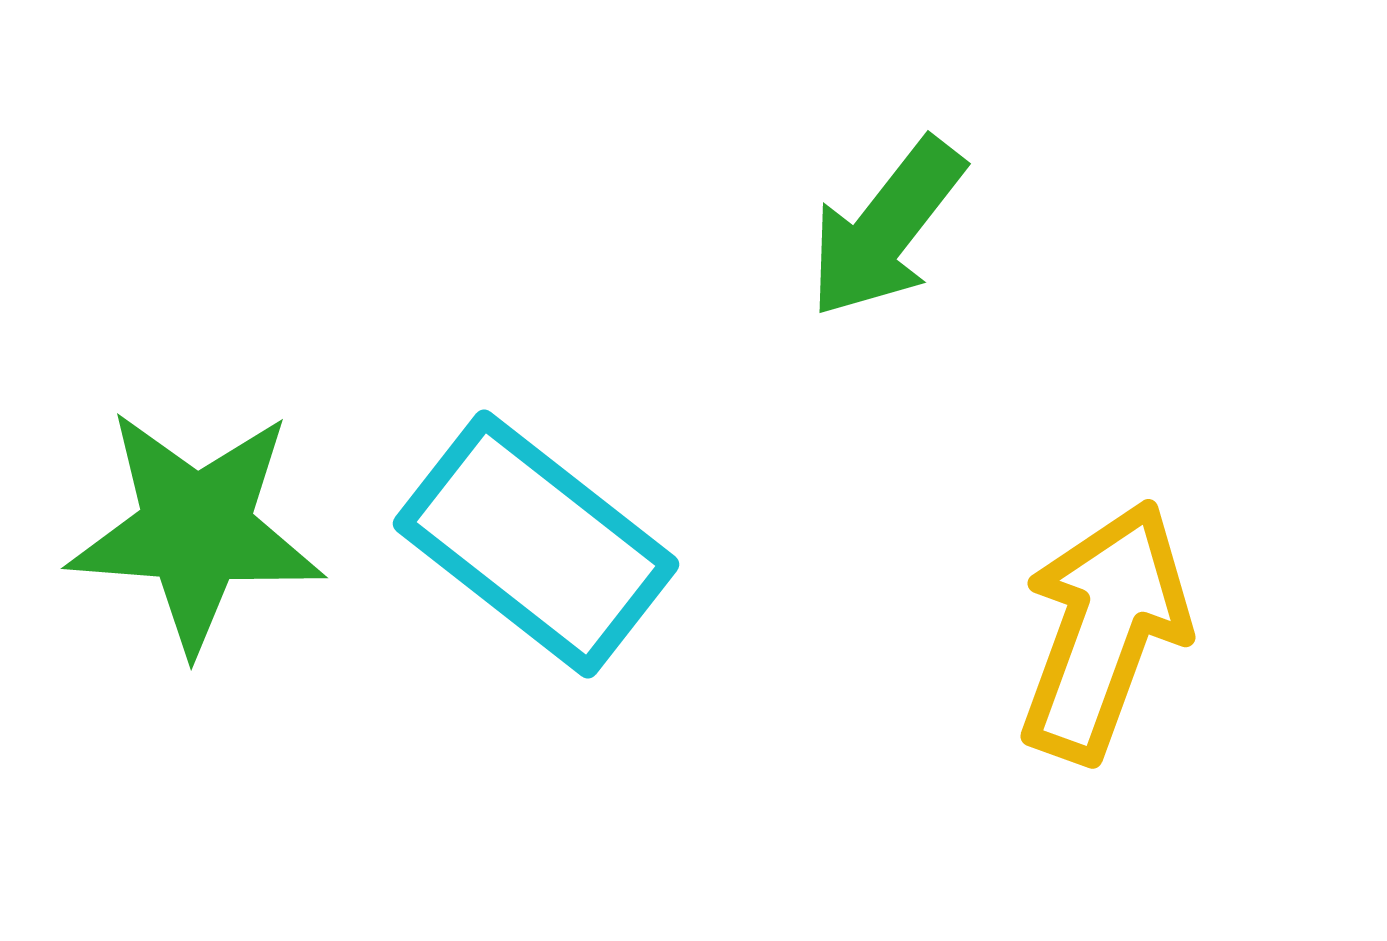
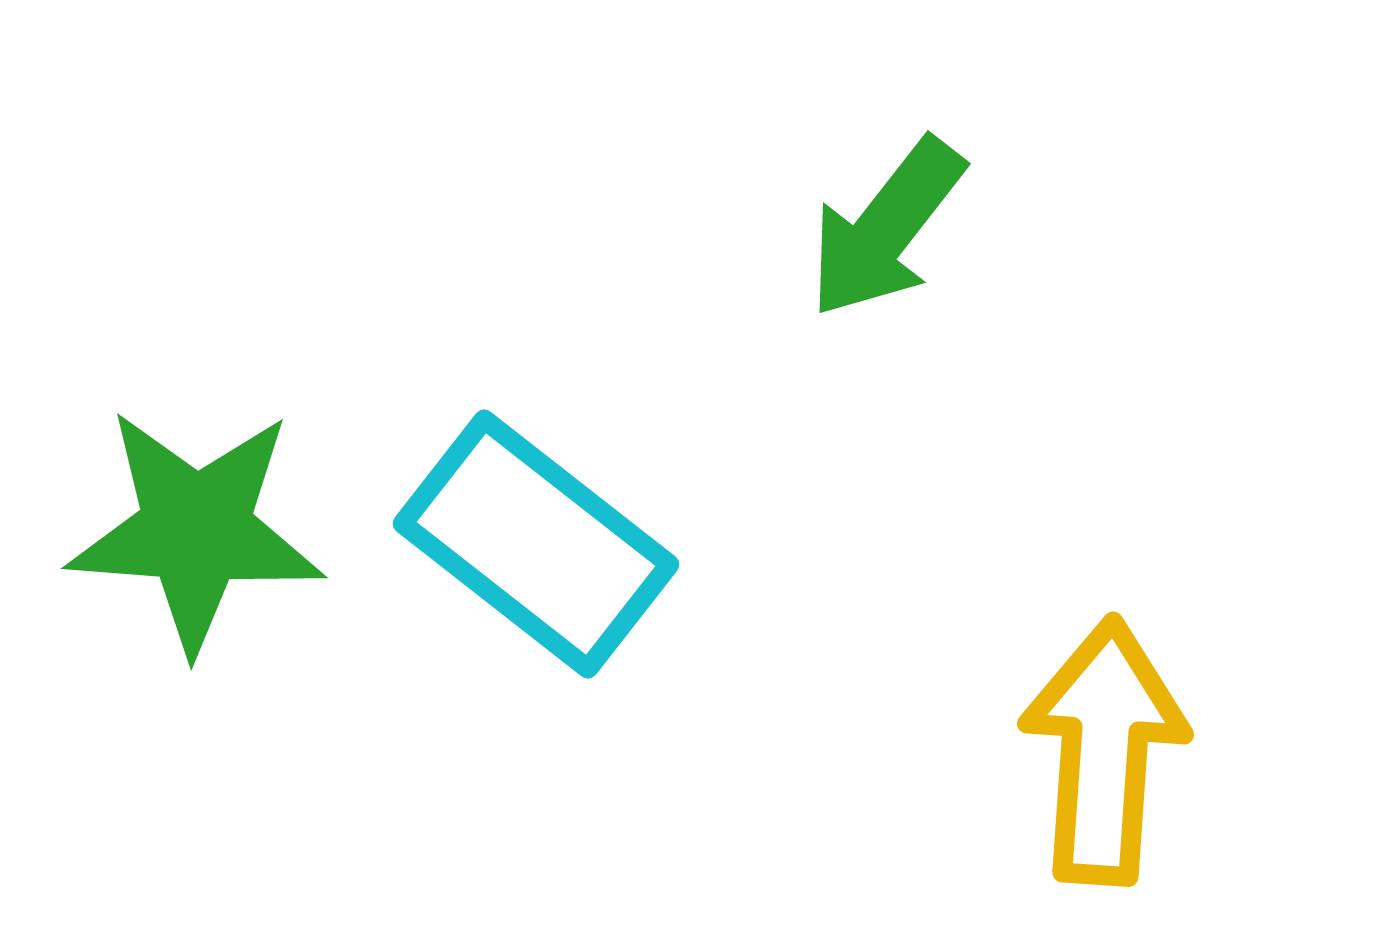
yellow arrow: moved 120 px down; rotated 16 degrees counterclockwise
